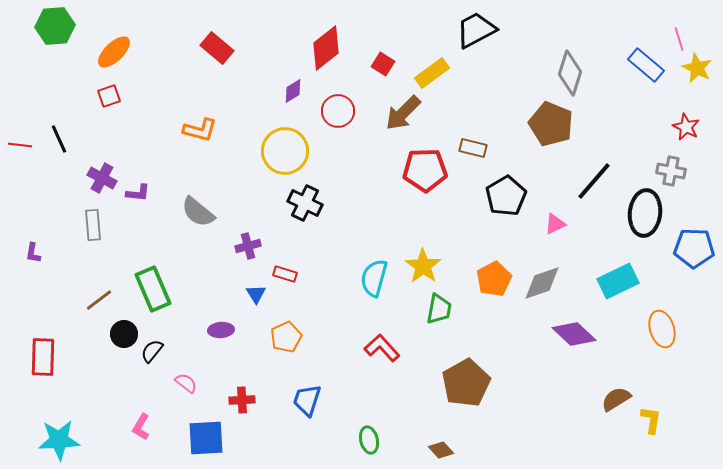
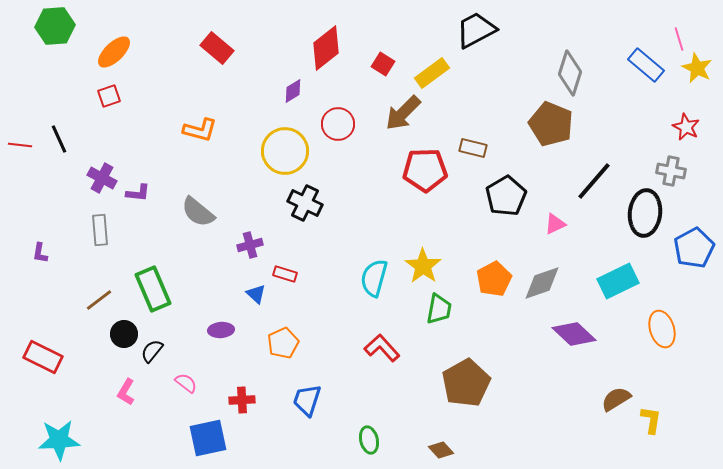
red circle at (338, 111): moved 13 px down
gray rectangle at (93, 225): moved 7 px right, 5 px down
purple cross at (248, 246): moved 2 px right, 1 px up
blue pentagon at (694, 248): rotated 30 degrees counterclockwise
purple L-shape at (33, 253): moved 7 px right
blue triangle at (256, 294): rotated 15 degrees counterclockwise
orange pentagon at (286, 337): moved 3 px left, 6 px down
red rectangle at (43, 357): rotated 66 degrees counterclockwise
pink L-shape at (141, 427): moved 15 px left, 35 px up
blue square at (206, 438): moved 2 px right; rotated 9 degrees counterclockwise
